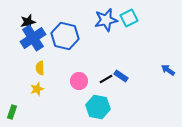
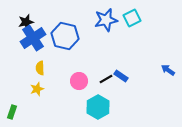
cyan square: moved 3 px right
black star: moved 2 px left
cyan hexagon: rotated 20 degrees clockwise
